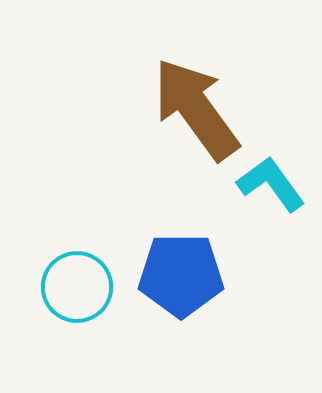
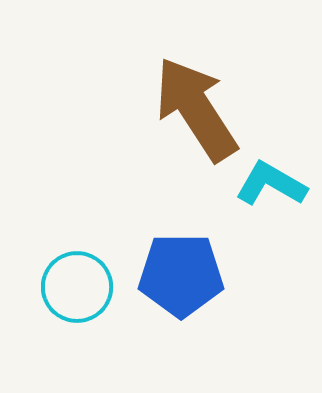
brown arrow: rotated 3 degrees clockwise
cyan L-shape: rotated 24 degrees counterclockwise
